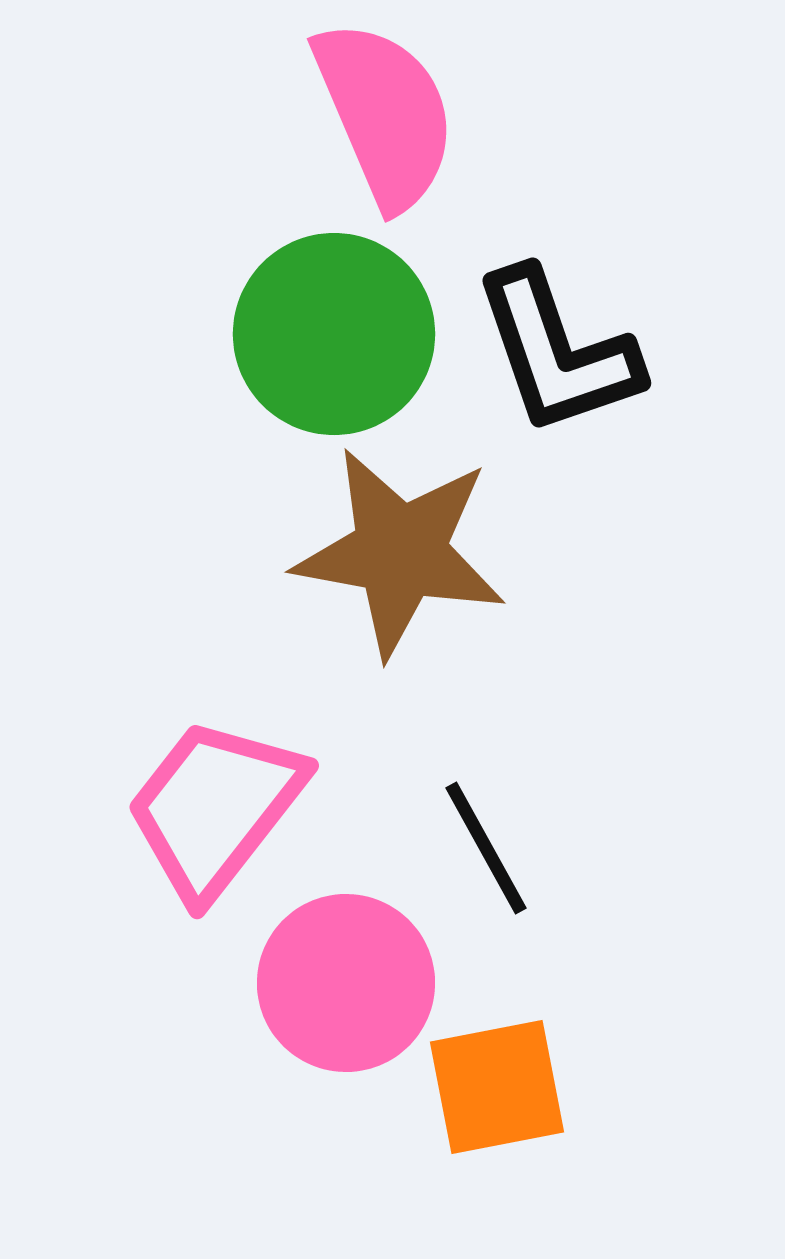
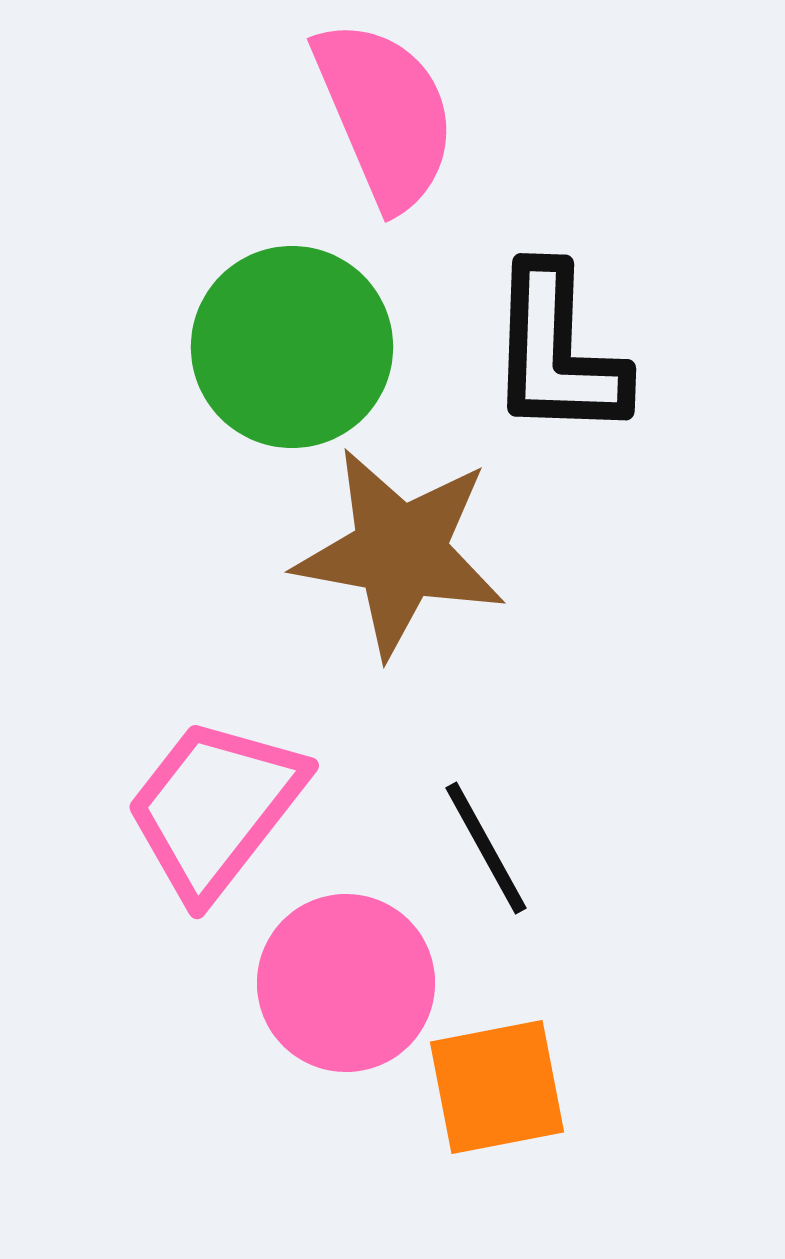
green circle: moved 42 px left, 13 px down
black L-shape: rotated 21 degrees clockwise
